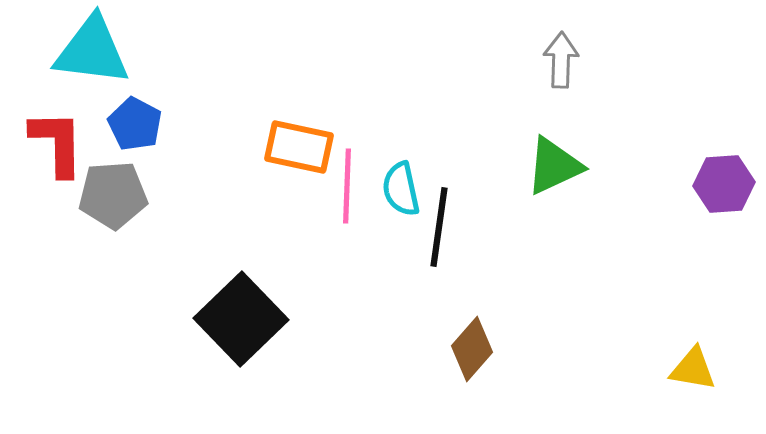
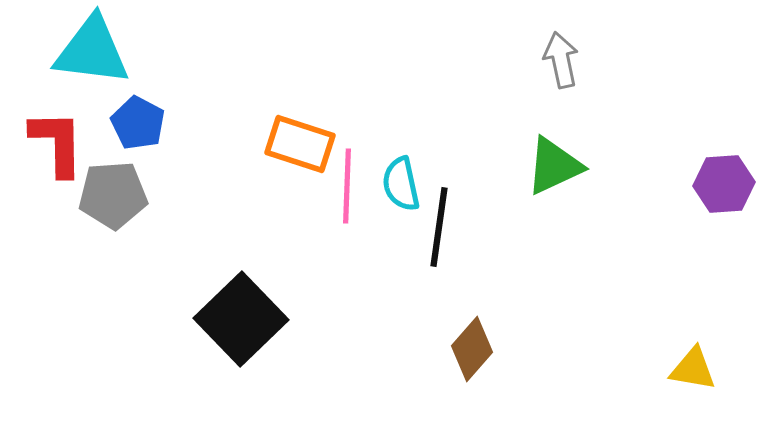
gray arrow: rotated 14 degrees counterclockwise
blue pentagon: moved 3 px right, 1 px up
orange rectangle: moved 1 px right, 3 px up; rotated 6 degrees clockwise
cyan semicircle: moved 5 px up
